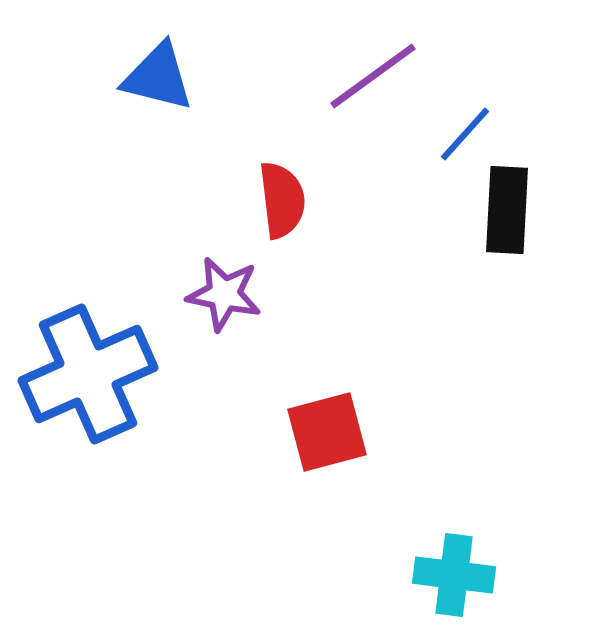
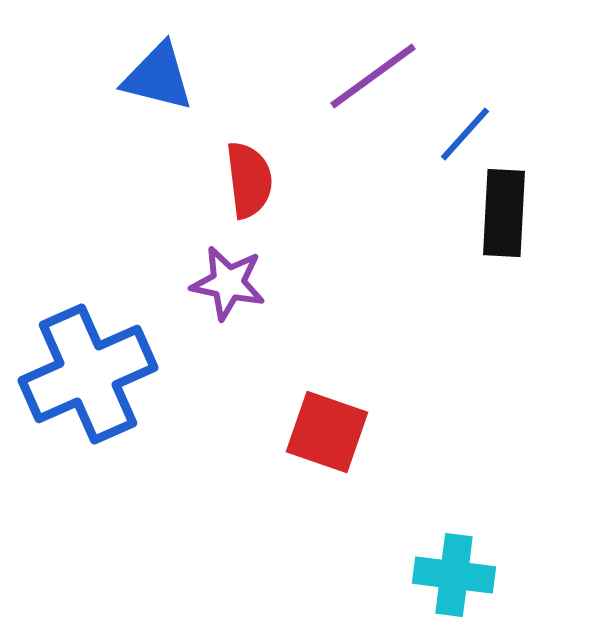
red semicircle: moved 33 px left, 20 px up
black rectangle: moved 3 px left, 3 px down
purple star: moved 4 px right, 11 px up
red square: rotated 34 degrees clockwise
